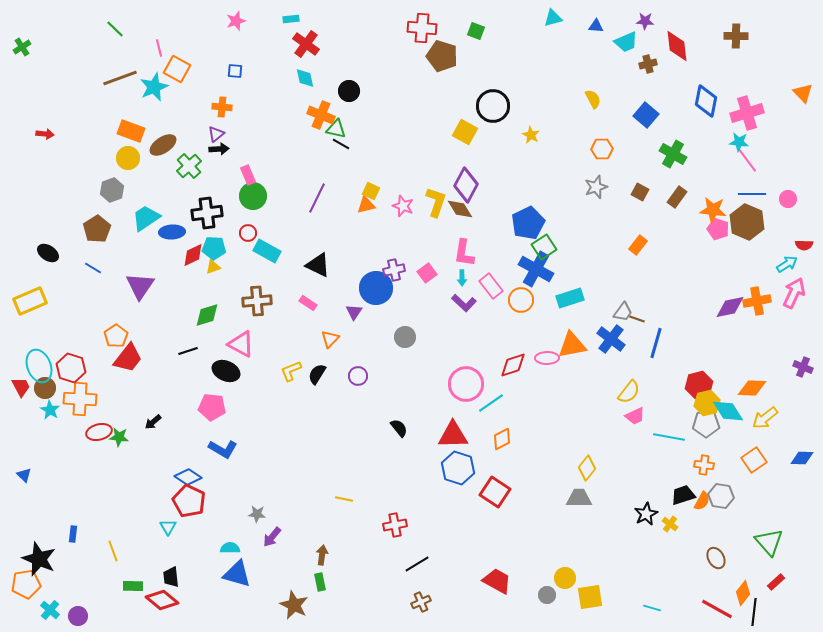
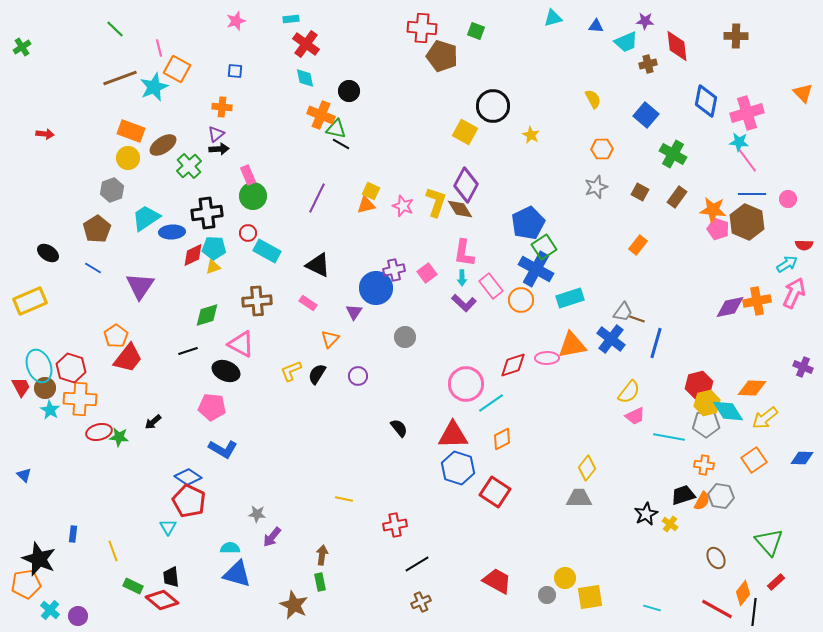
green rectangle at (133, 586): rotated 24 degrees clockwise
